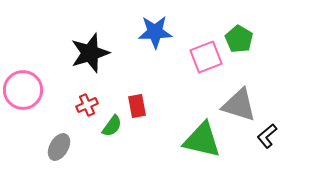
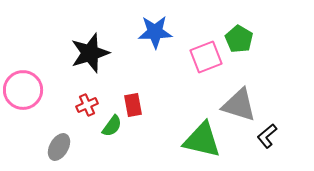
red rectangle: moved 4 px left, 1 px up
